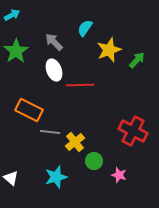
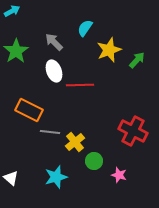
cyan arrow: moved 4 px up
white ellipse: moved 1 px down
